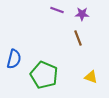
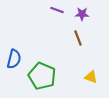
green pentagon: moved 2 px left, 1 px down
